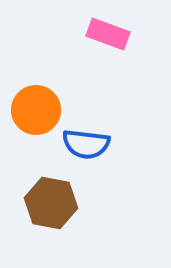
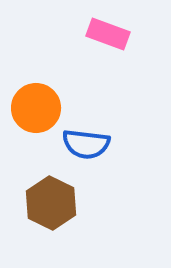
orange circle: moved 2 px up
brown hexagon: rotated 15 degrees clockwise
